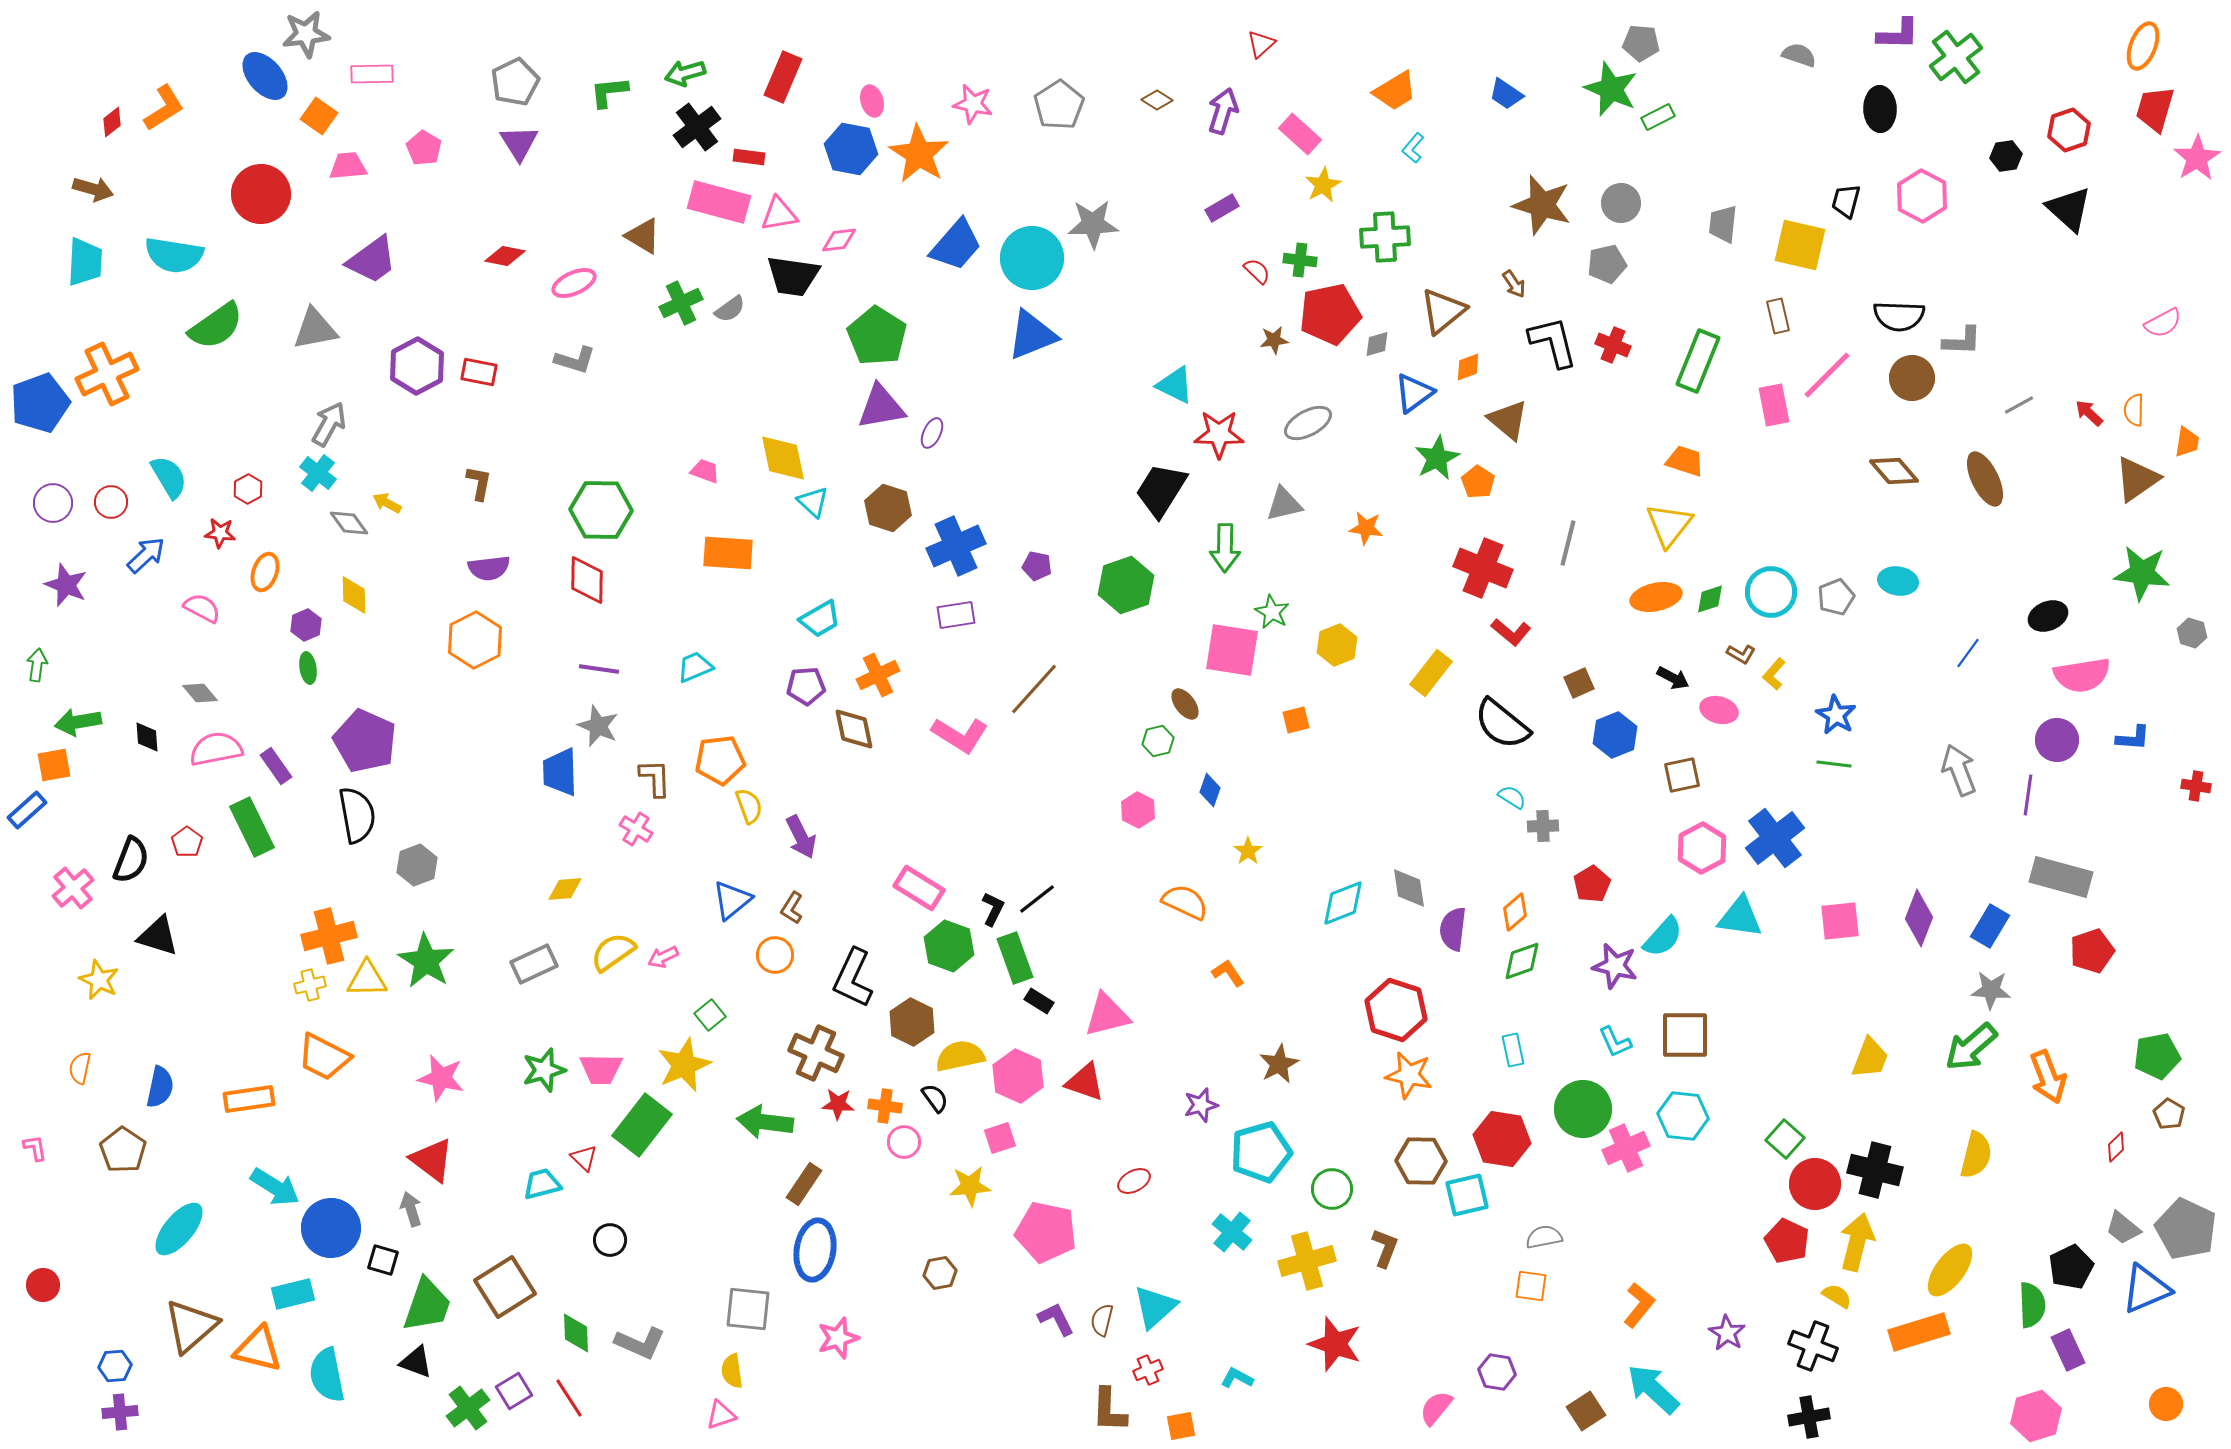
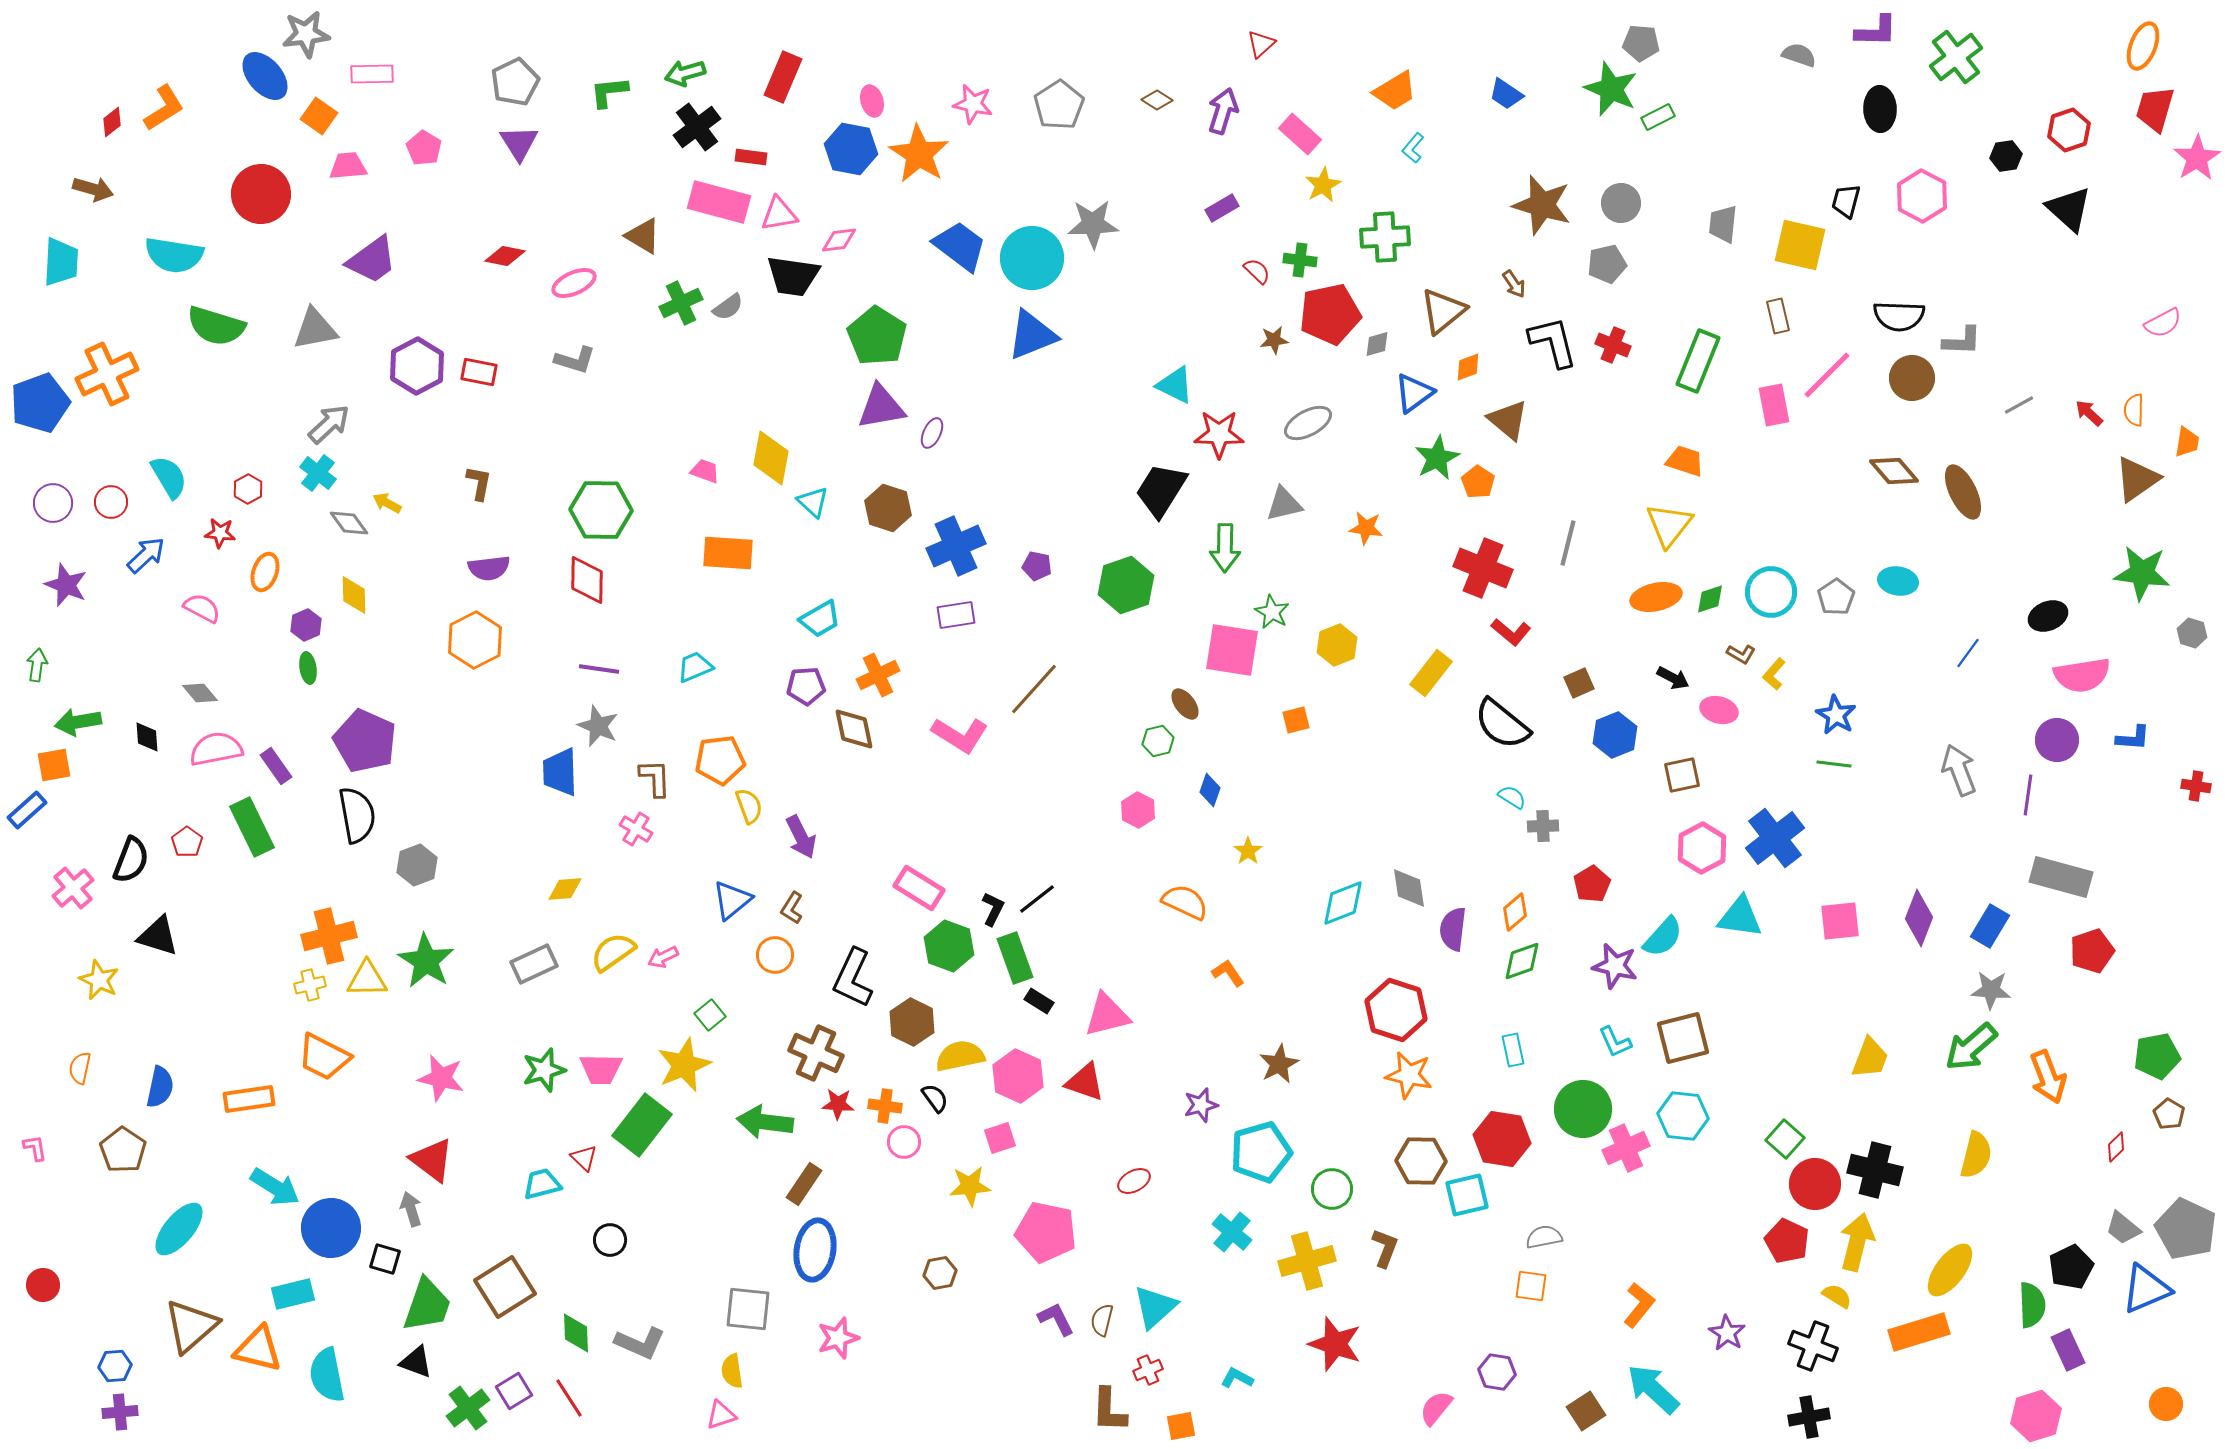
purple L-shape at (1898, 34): moved 22 px left, 3 px up
red rectangle at (749, 157): moved 2 px right
blue trapezoid at (956, 245): moved 4 px right, 1 px down; rotated 94 degrees counterclockwise
cyan trapezoid at (85, 262): moved 24 px left
gray semicircle at (730, 309): moved 2 px left, 2 px up
green semicircle at (216, 326): rotated 52 degrees clockwise
gray arrow at (329, 424): rotated 18 degrees clockwise
yellow diamond at (783, 458): moved 12 px left; rotated 22 degrees clockwise
brown ellipse at (1985, 479): moved 22 px left, 13 px down
gray pentagon at (1836, 597): rotated 12 degrees counterclockwise
brown square at (1685, 1035): moved 2 px left, 3 px down; rotated 14 degrees counterclockwise
black square at (383, 1260): moved 2 px right, 1 px up
